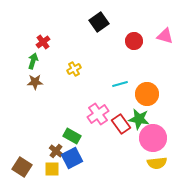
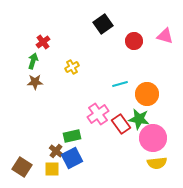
black square: moved 4 px right, 2 px down
yellow cross: moved 2 px left, 2 px up
green rectangle: rotated 42 degrees counterclockwise
